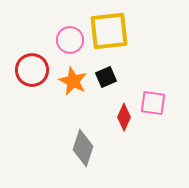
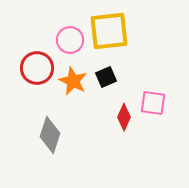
red circle: moved 5 px right, 2 px up
gray diamond: moved 33 px left, 13 px up
